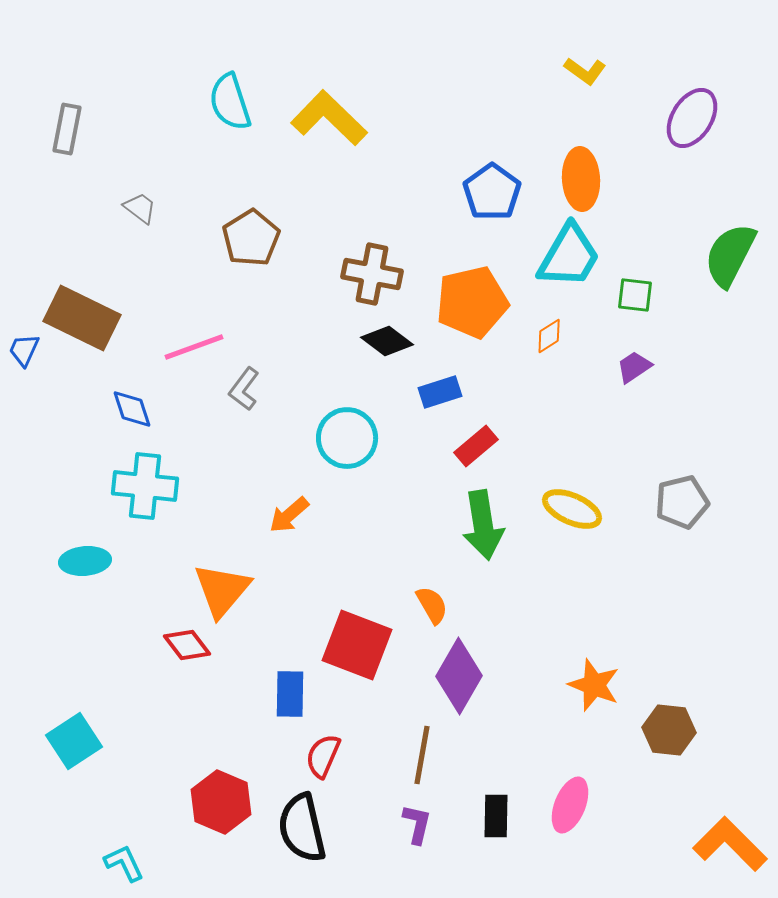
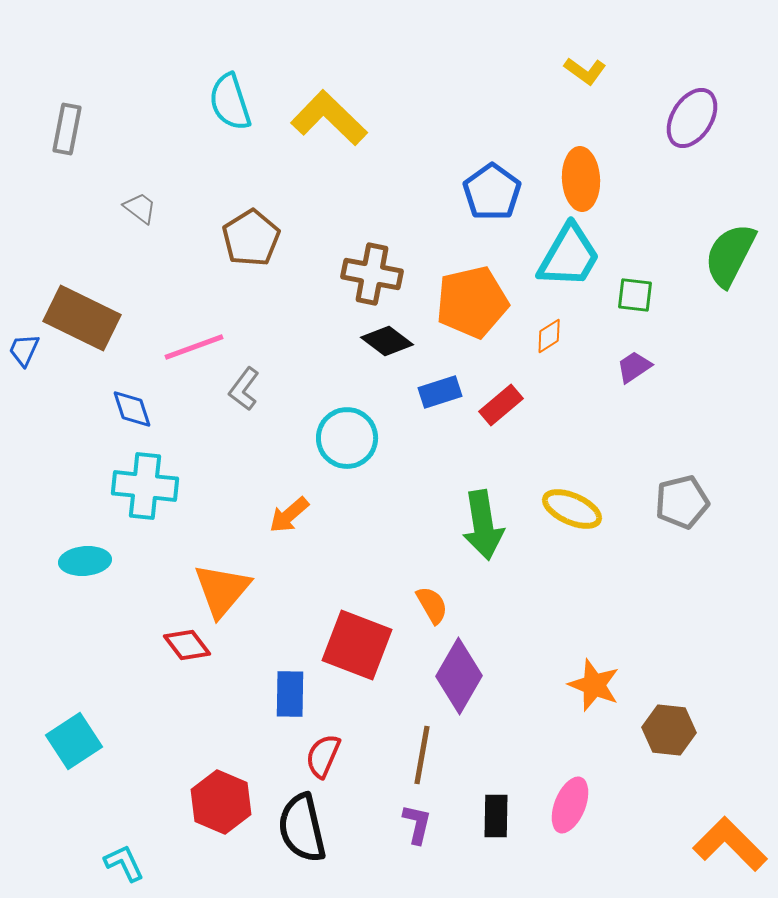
red rectangle at (476, 446): moved 25 px right, 41 px up
